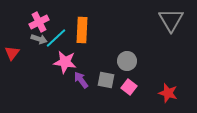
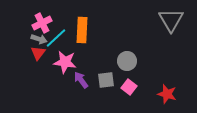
pink cross: moved 3 px right, 1 px down
red triangle: moved 26 px right
gray square: rotated 18 degrees counterclockwise
red star: moved 1 px left, 1 px down
